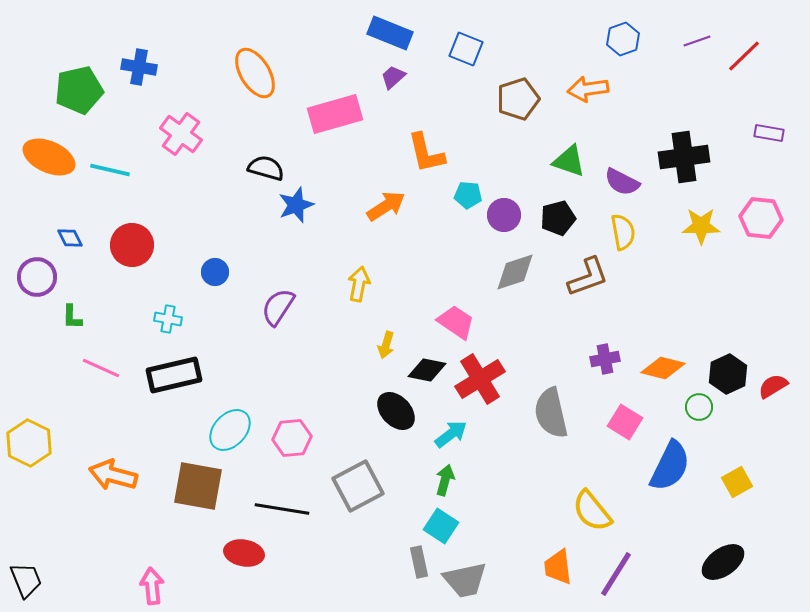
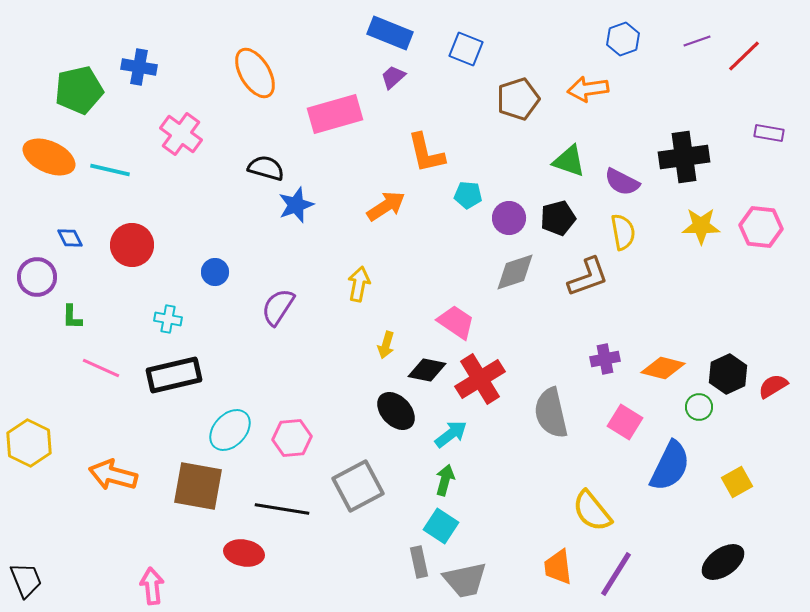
purple circle at (504, 215): moved 5 px right, 3 px down
pink hexagon at (761, 218): moved 9 px down
